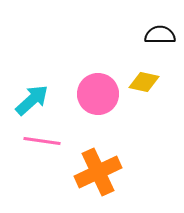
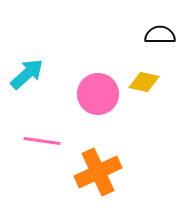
cyan arrow: moved 5 px left, 26 px up
